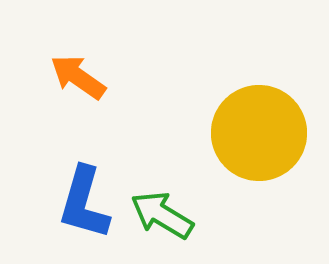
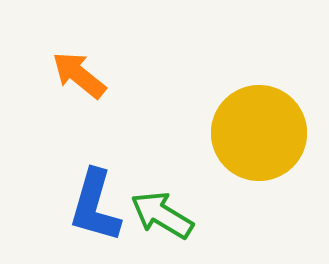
orange arrow: moved 1 px right, 2 px up; rotated 4 degrees clockwise
blue L-shape: moved 11 px right, 3 px down
